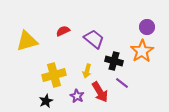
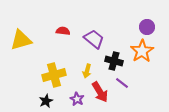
red semicircle: rotated 32 degrees clockwise
yellow triangle: moved 6 px left, 1 px up
purple star: moved 3 px down
